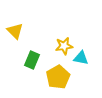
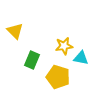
yellow pentagon: rotated 25 degrees counterclockwise
